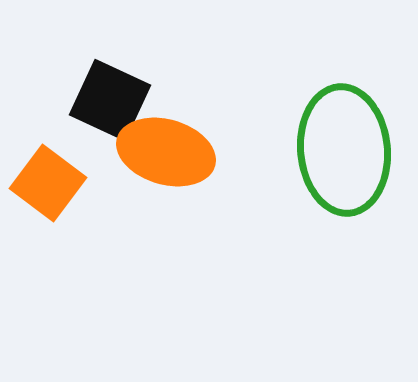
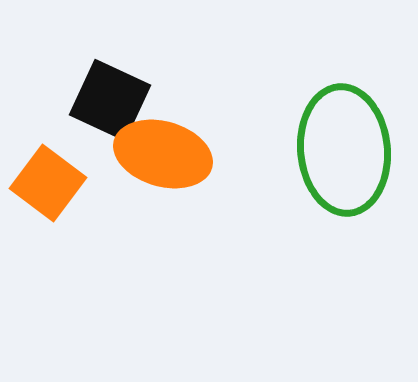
orange ellipse: moved 3 px left, 2 px down
